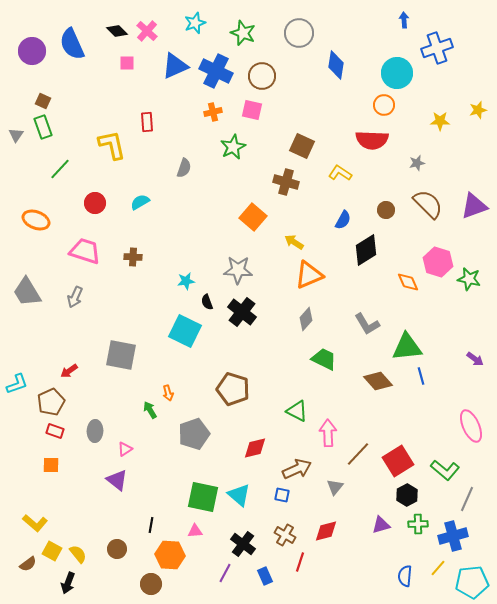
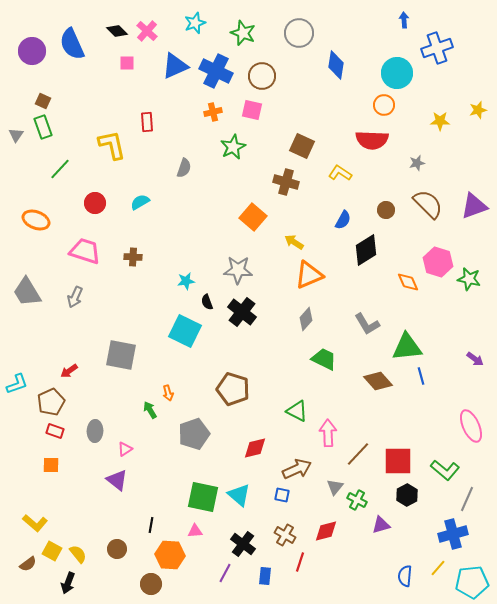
red square at (398, 461): rotated 32 degrees clockwise
green cross at (418, 524): moved 61 px left, 24 px up; rotated 30 degrees clockwise
blue cross at (453, 536): moved 2 px up
blue rectangle at (265, 576): rotated 30 degrees clockwise
